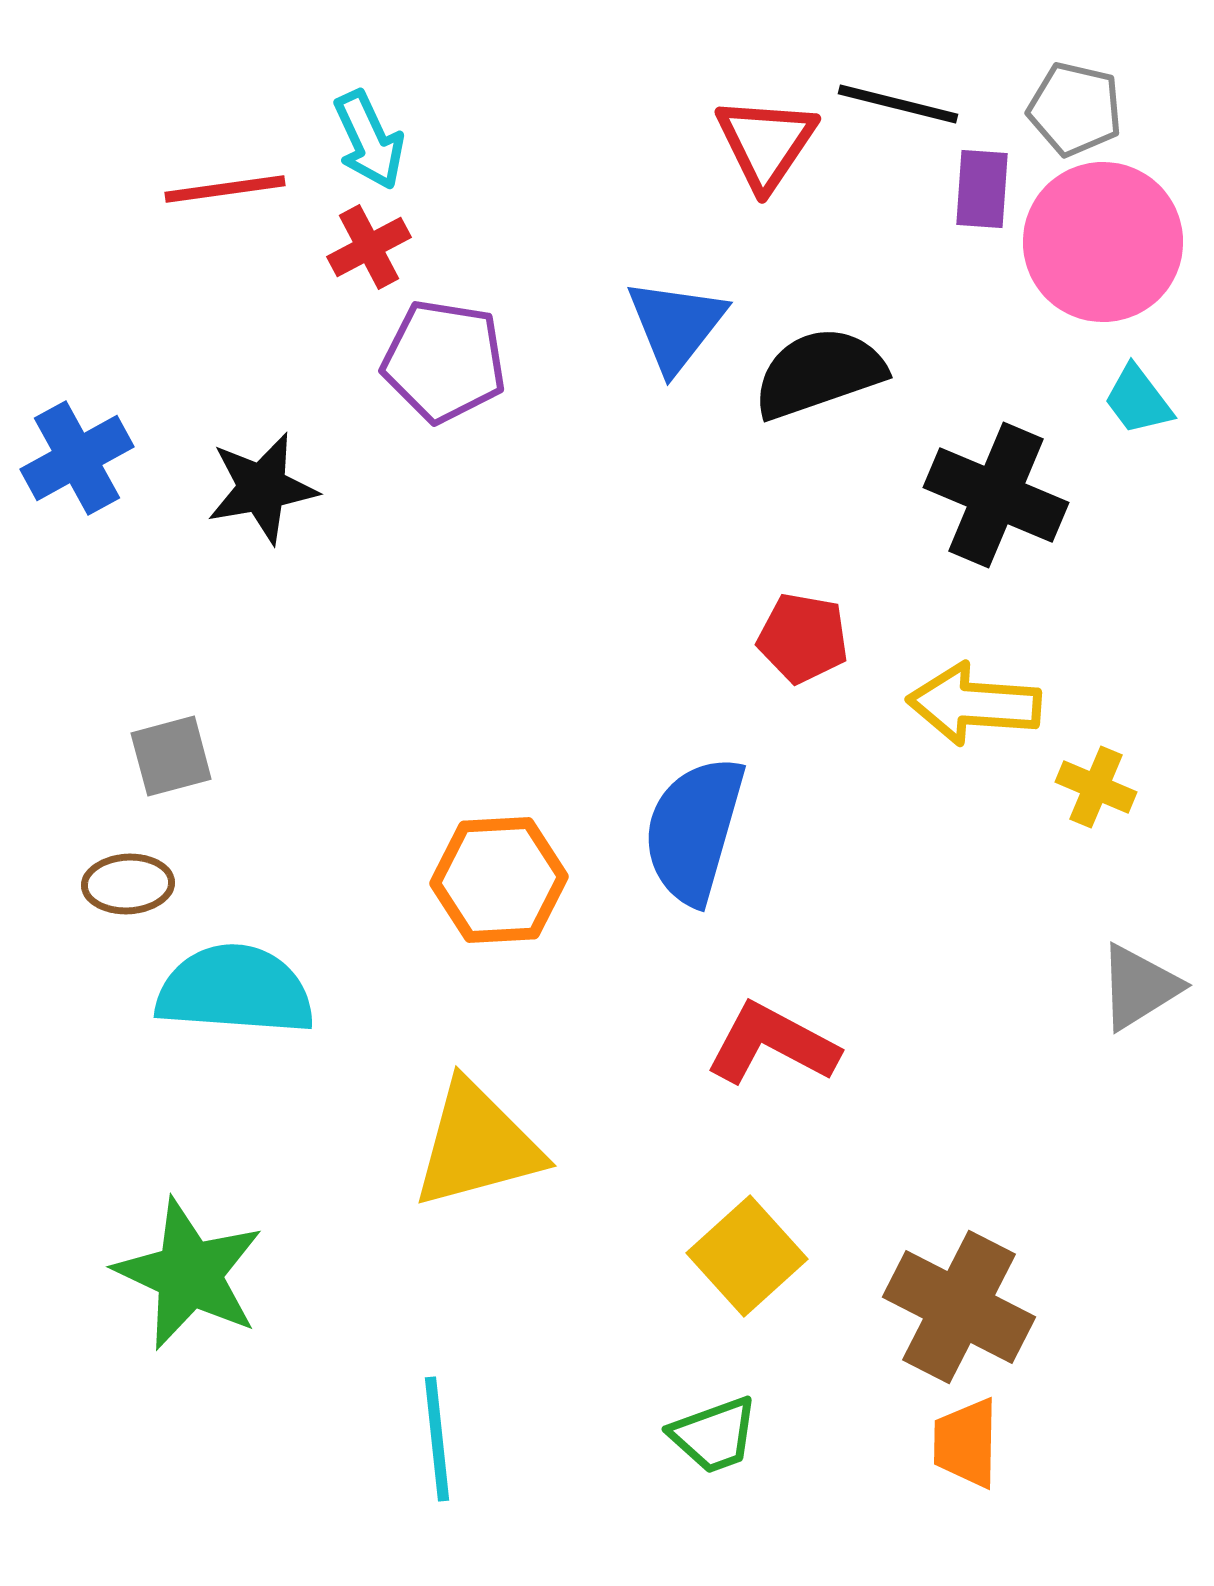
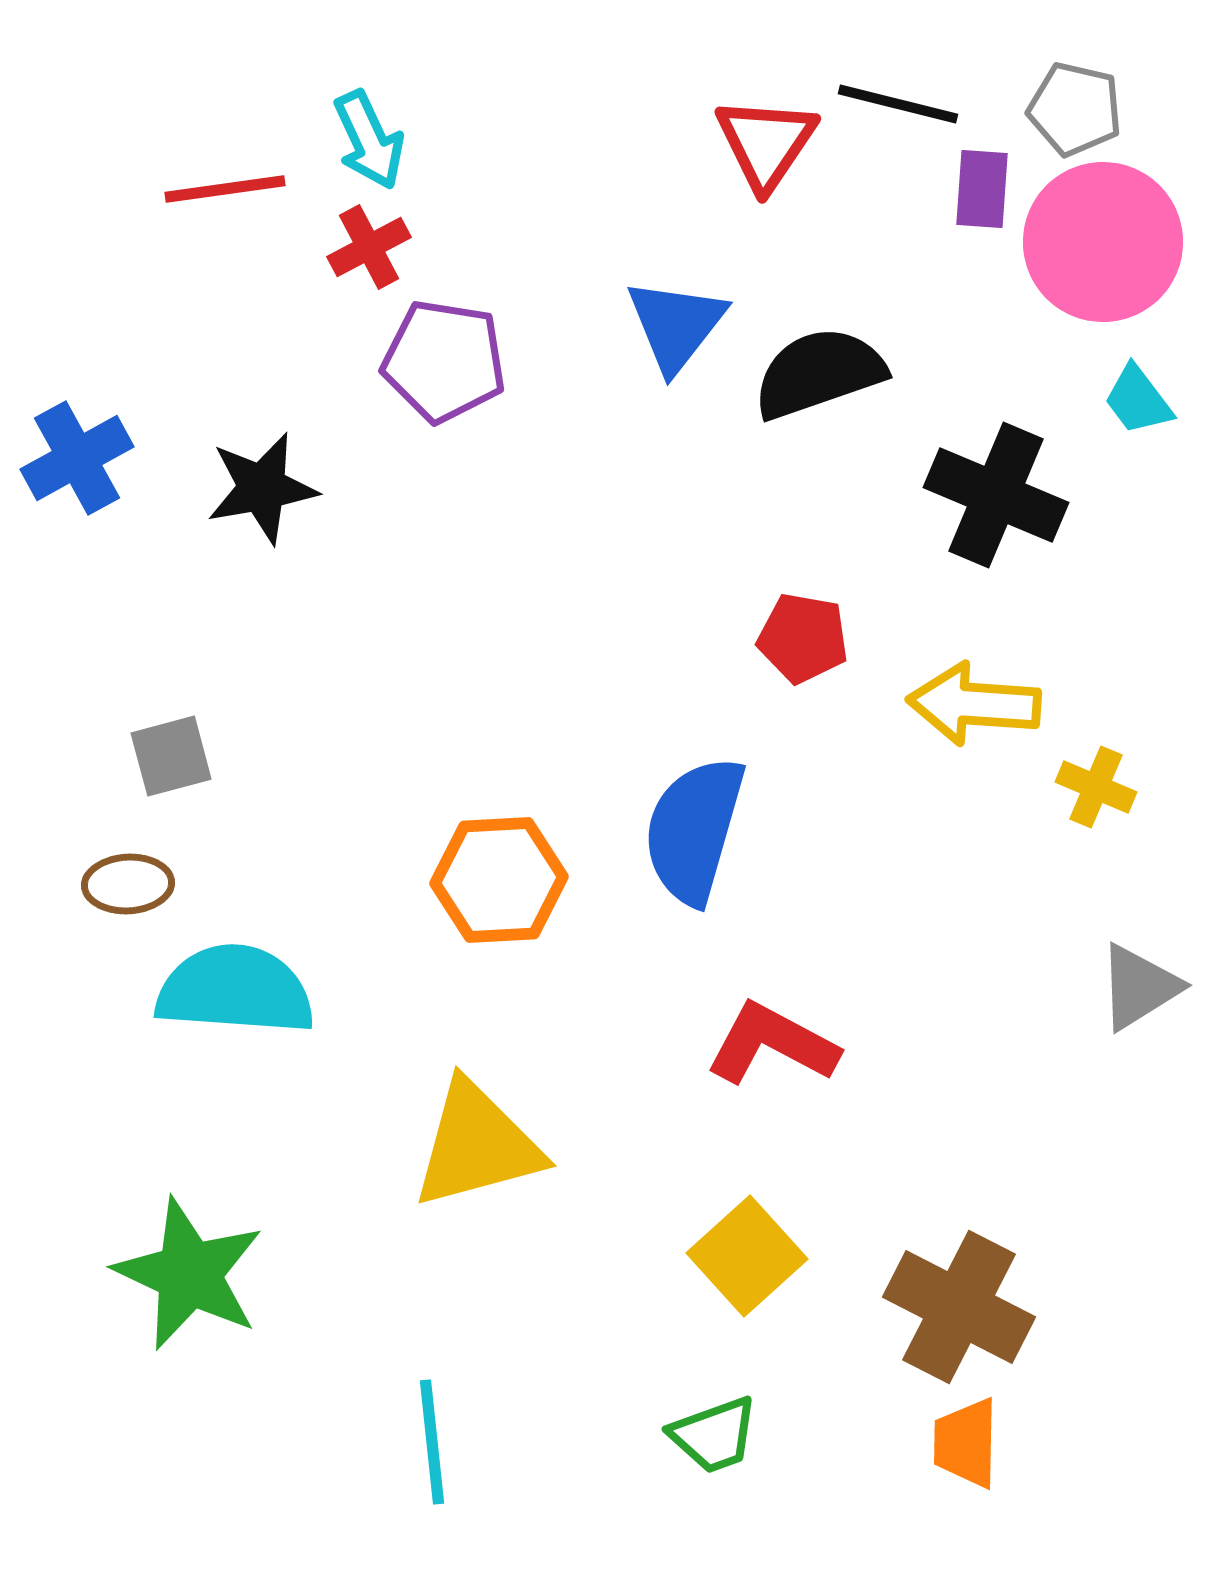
cyan line: moved 5 px left, 3 px down
